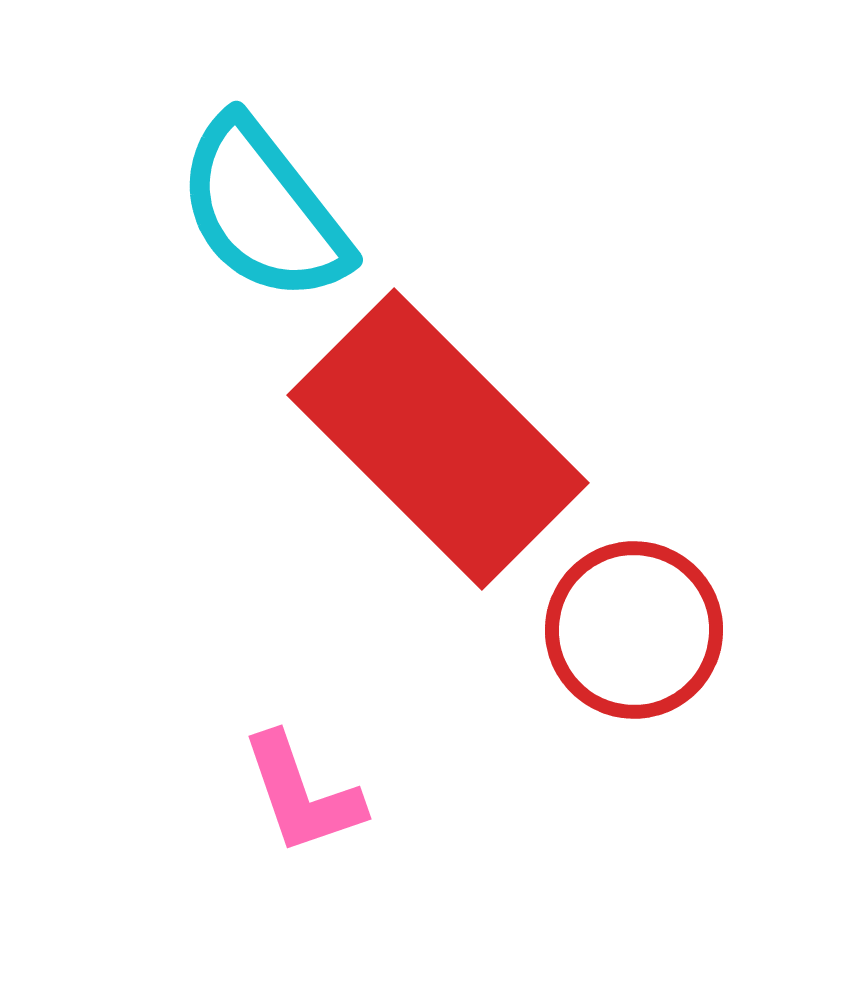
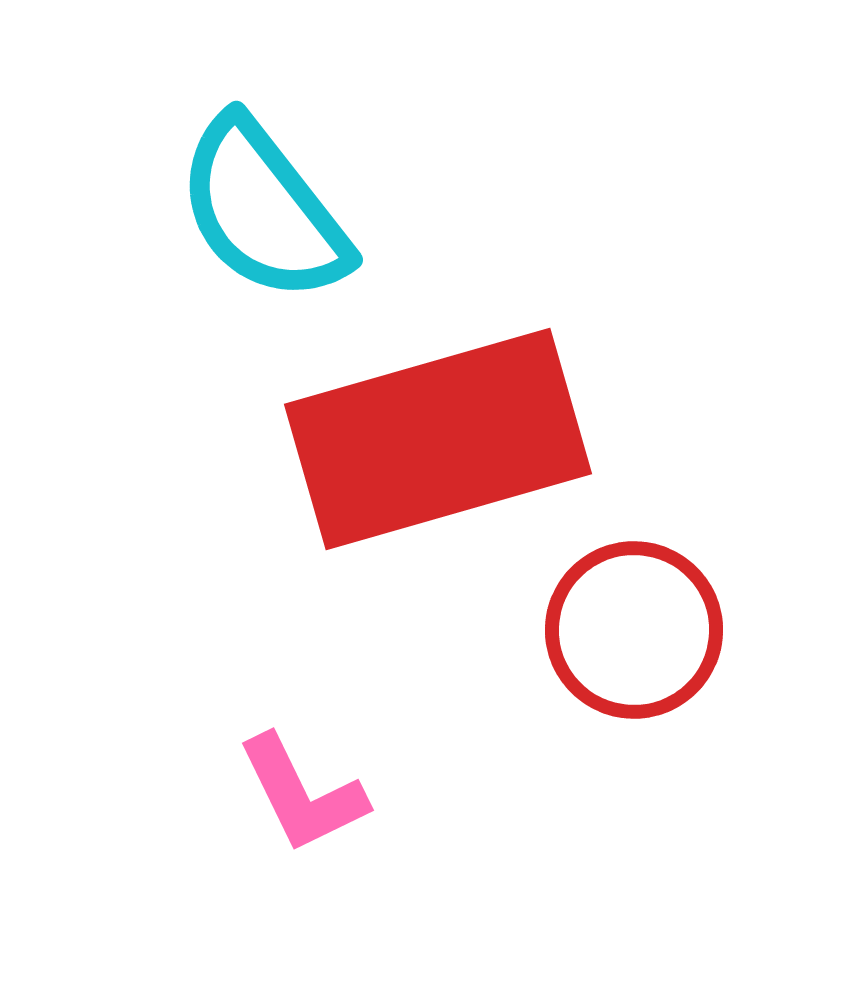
red rectangle: rotated 61 degrees counterclockwise
pink L-shape: rotated 7 degrees counterclockwise
